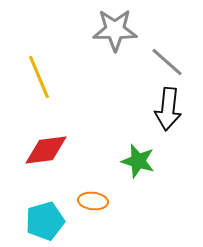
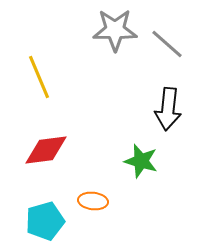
gray line: moved 18 px up
green star: moved 3 px right
